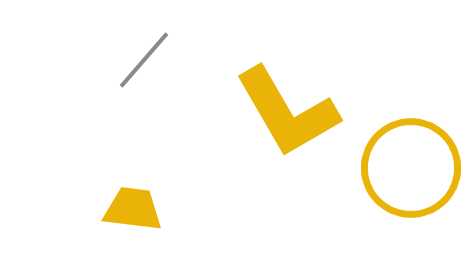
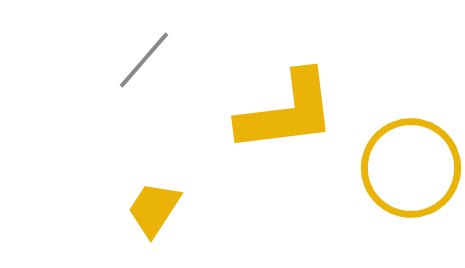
yellow L-shape: rotated 67 degrees counterclockwise
yellow trapezoid: moved 21 px right; rotated 64 degrees counterclockwise
